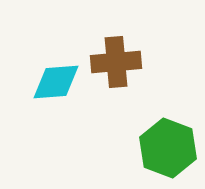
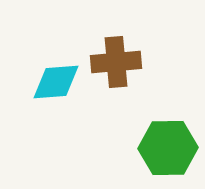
green hexagon: rotated 22 degrees counterclockwise
